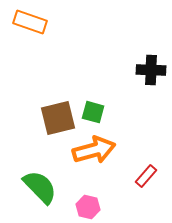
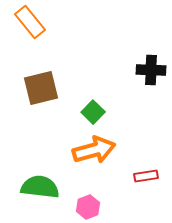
orange rectangle: rotated 32 degrees clockwise
green square: rotated 30 degrees clockwise
brown square: moved 17 px left, 30 px up
red rectangle: rotated 40 degrees clockwise
green semicircle: rotated 39 degrees counterclockwise
pink hexagon: rotated 25 degrees clockwise
